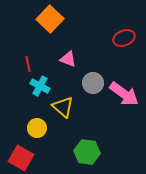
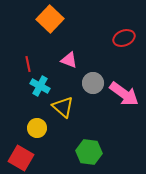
pink triangle: moved 1 px right, 1 px down
green hexagon: moved 2 px right
